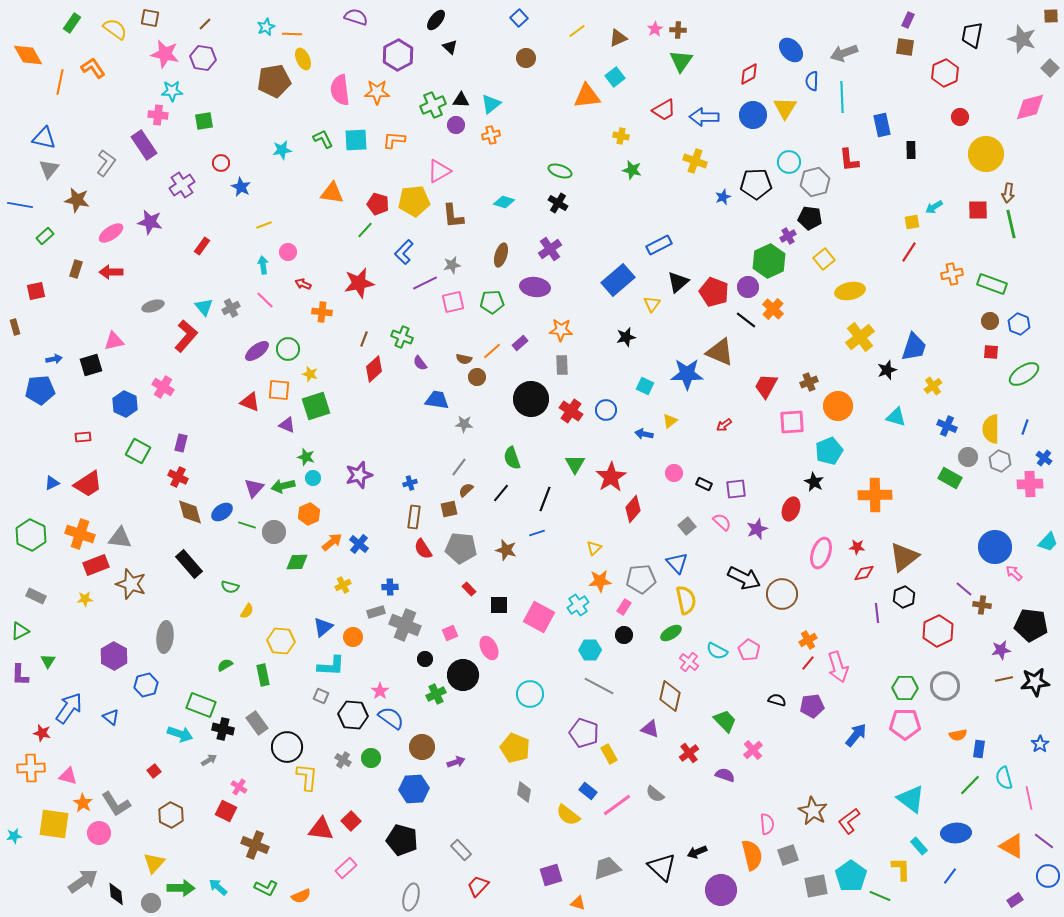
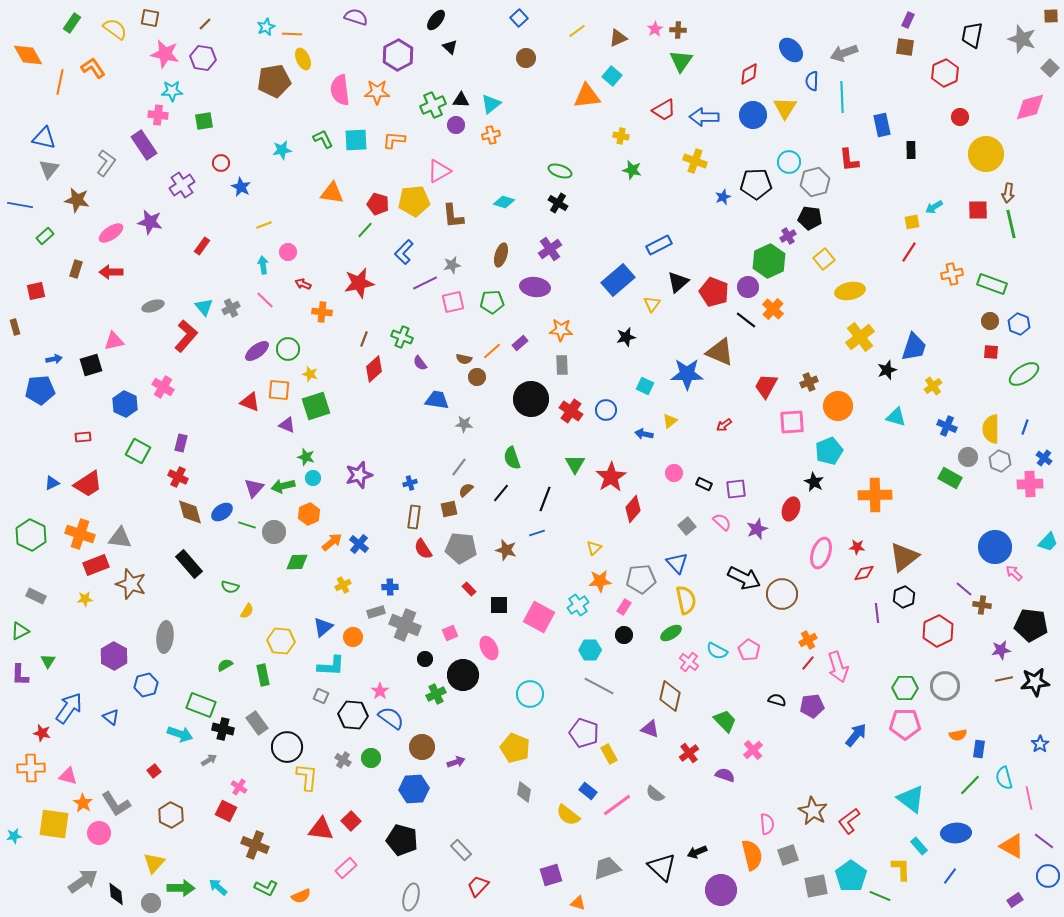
cyan square at (615, 77): moved 3 px left, 1 px up; rotated 12 degrees counterclockwise
